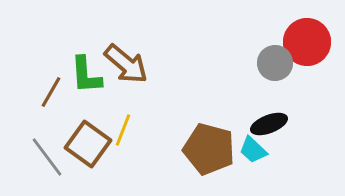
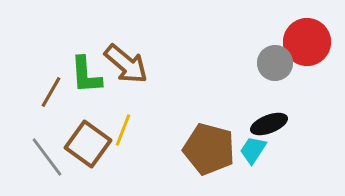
cyan trapezoid: rotated 80 degrees clockwise
